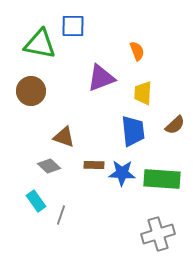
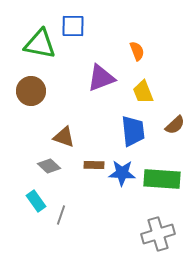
yellow trapezoid: moved 1 px up; rotated 25 degrees counterclockwise
